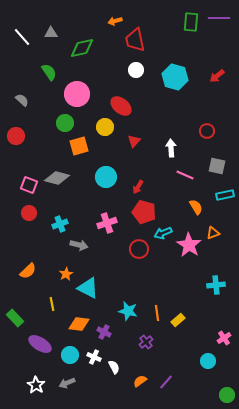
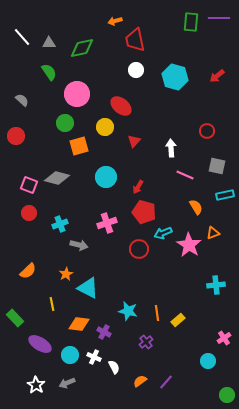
gray triangle at (51, 33): moved 2 px left, 10 px down
